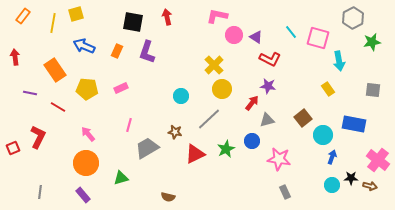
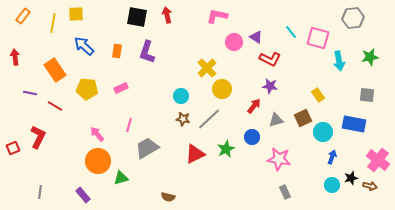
yellow square at (76, 14): rotated 14 degrees clockwise
red arrow at (167, 17): moved 2 px up
gray hexagon at (353, 18): rotated 20 degrees clockwise
black square at (133, 22): moved 4 px right, 5 px up
pink circle at (234, 35): moved 7 px down
green star at (372, 42): moved 2 px left, 15 px down
blue arrow at (84, 46): rotated 20 degrees clockwise
orange rectangle at (117, 51): rotated 16 degrees counterclockwise
yellow cross at (214, 65): moved 7 px left, 3 px down
purple star at (268, 86): moved 2 px right
yellow rectangle at (328, 89): moved 10 px left, 6 px down
gray square at (373, 90): moved 6 px left, 5 px down
red arrow at (252, 103): moved 2 px right, 3 px down
red line at (58, 107): moved 3 px left, 1 px up
brown square at (303, 118): rotated 12 degrees clockwise
gray triangle at (267, 120): moved 9 px right
brown star at (175, 132): moved 8 px right, 13 px up
pink arrow at (88, 134): moved 9 px right
cyan circle at (323, 135): moved 3 px up
blue circle at (252, 141): moved 4 px up
orange circle at (86, 163): moved 12 px right, 2 px up
black star at (351, 178): rotated 16 degrees counterclockwise
